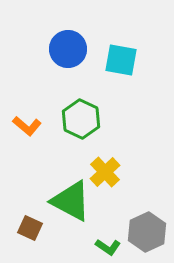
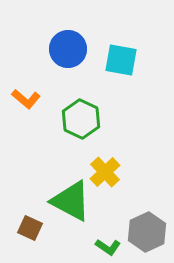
orange L-shape: moved 1 px left, 27 px up
